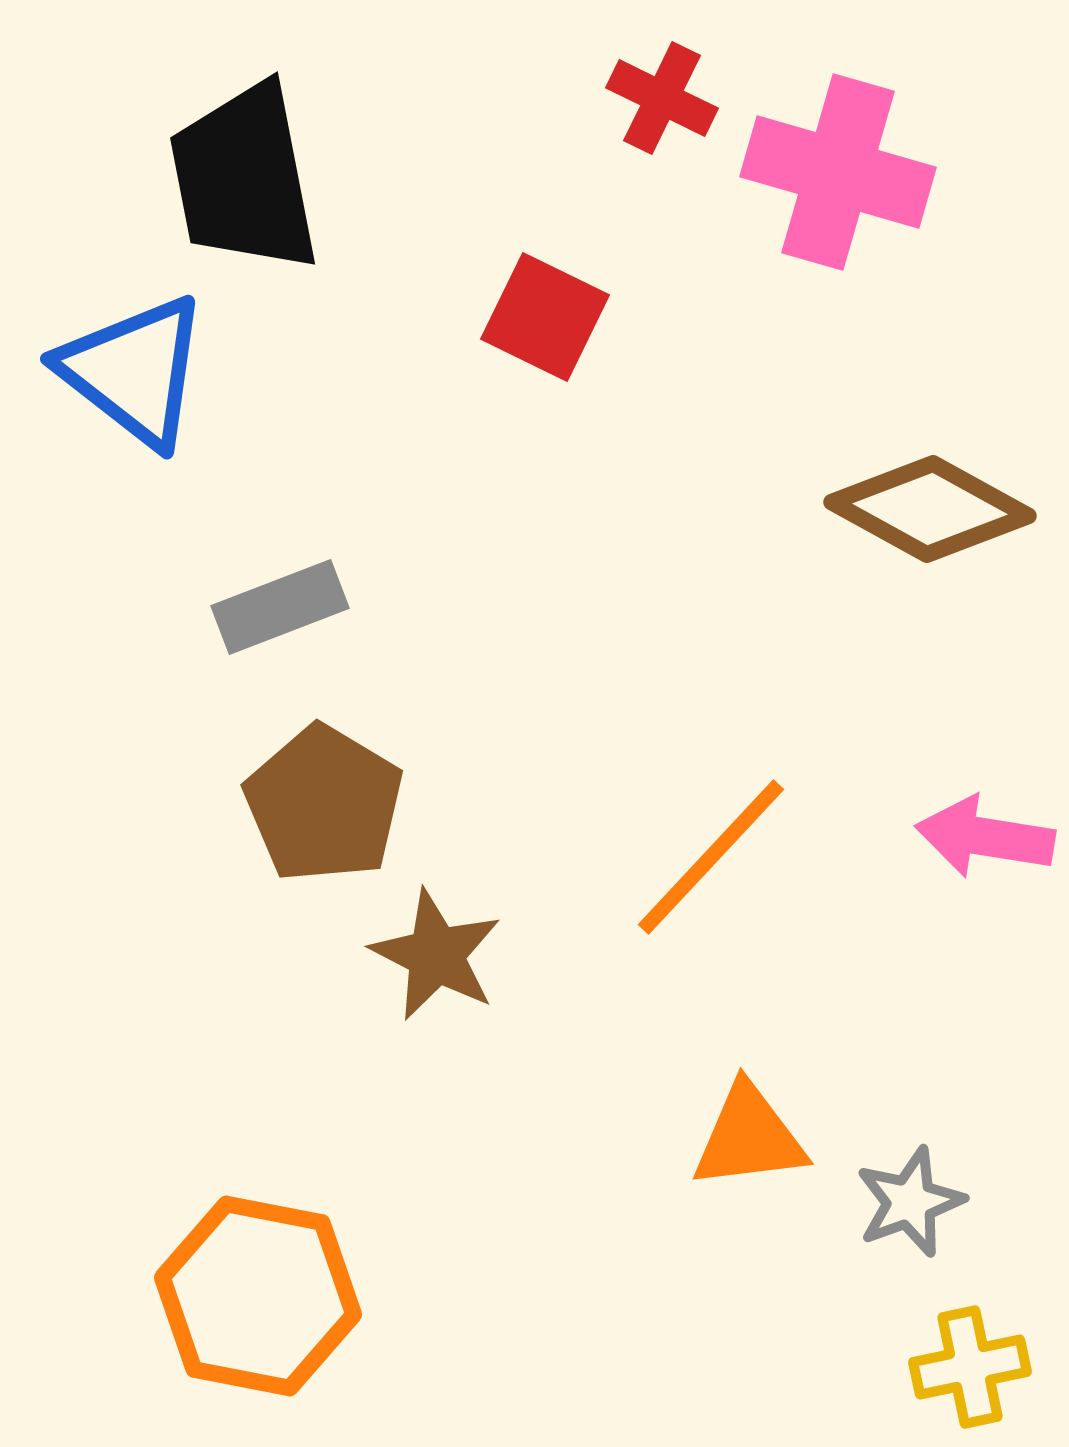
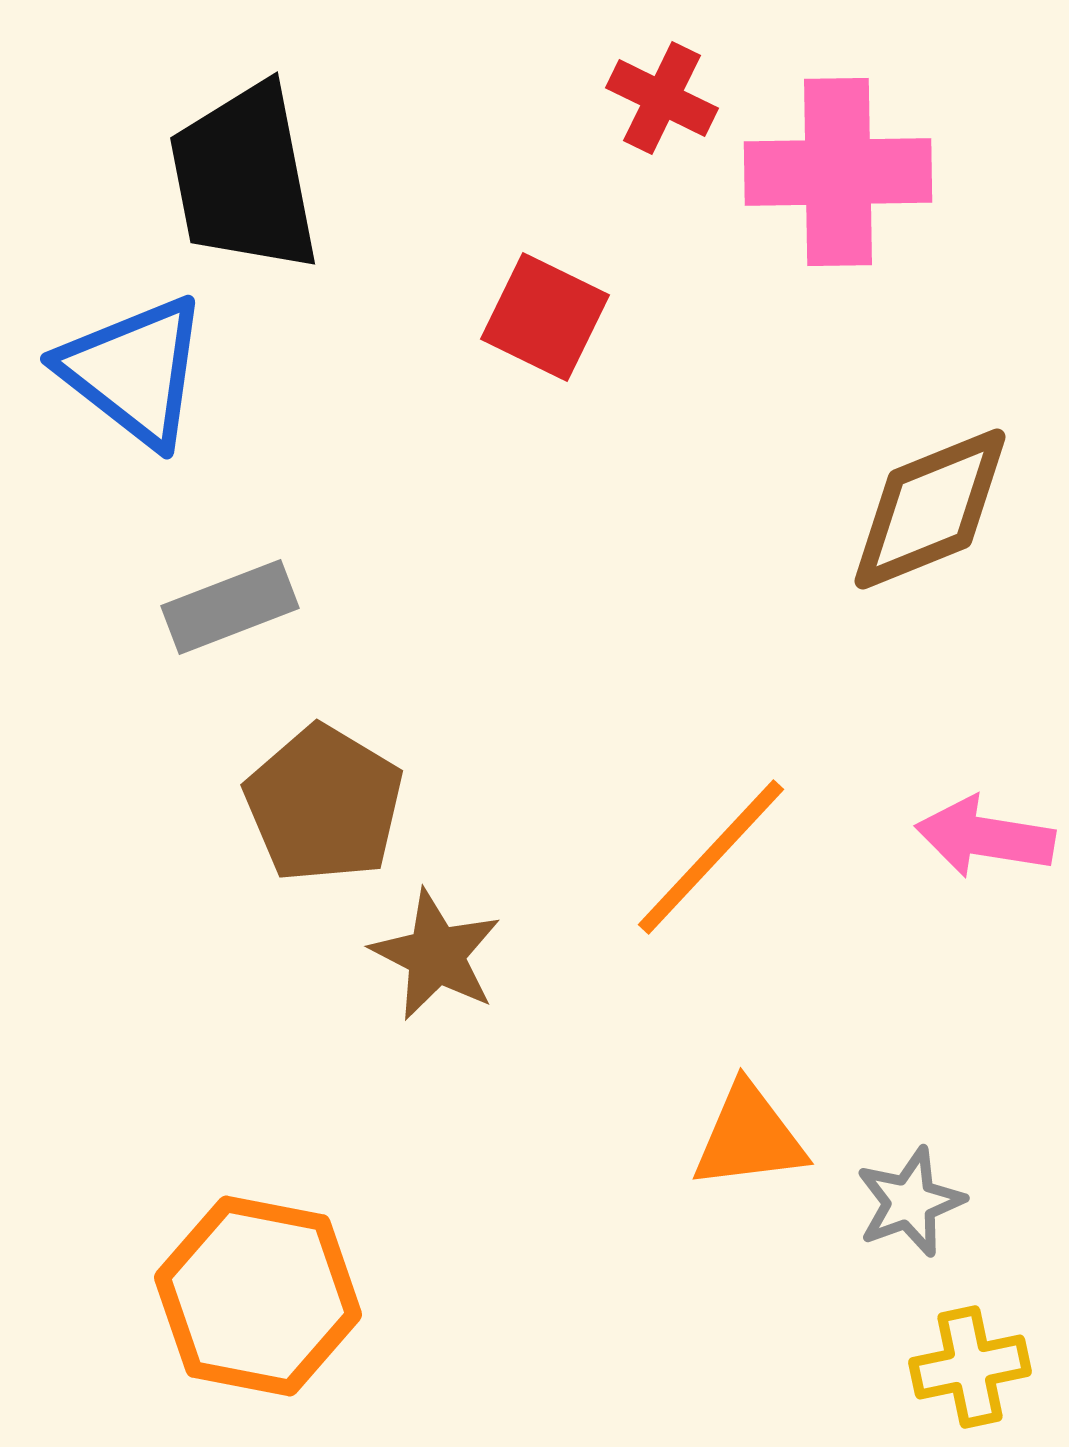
pink cross: rotated 17 degrees counterclockwise
brown diamond: rotated 51 degrees counterclockwise
gray rectangle: moved 50 px left
